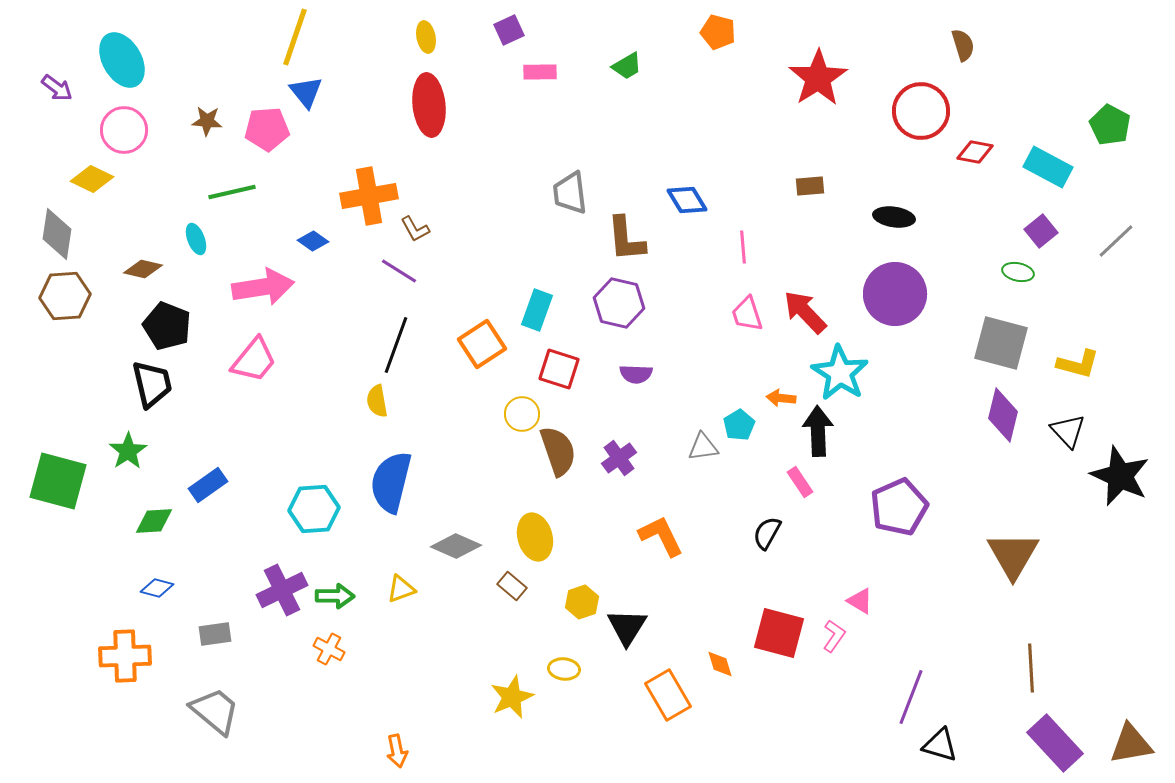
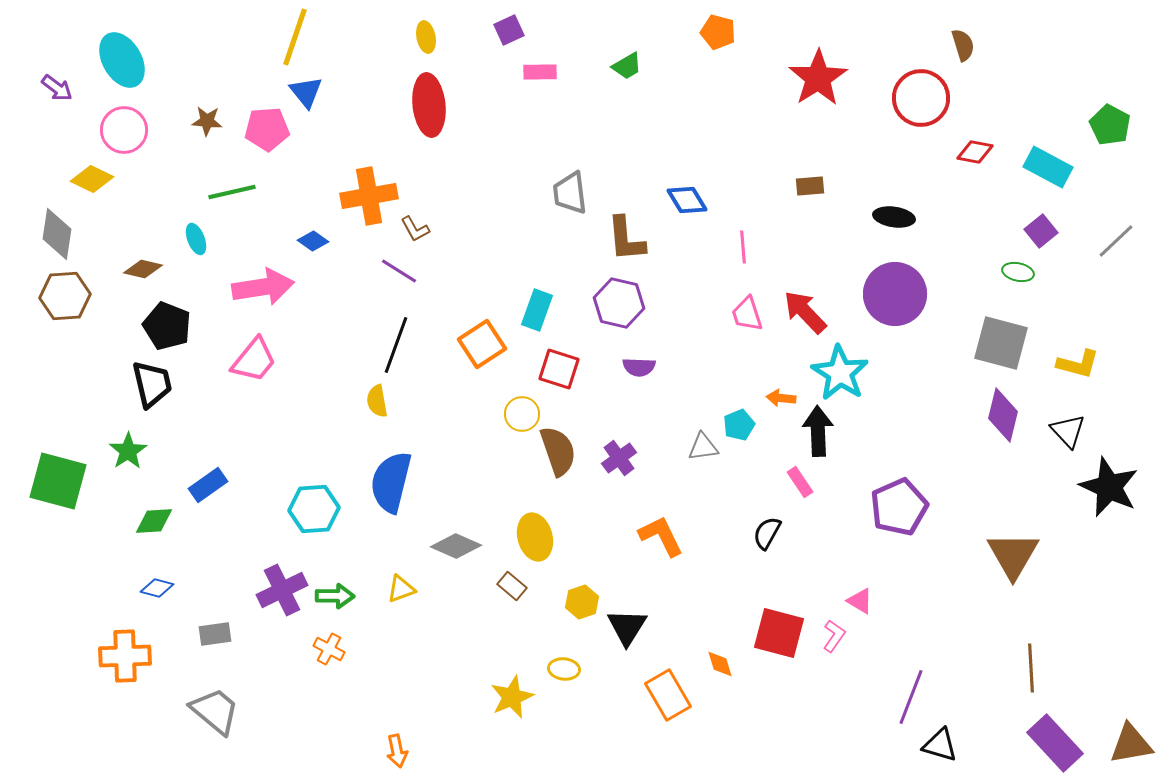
red circle at (921, 111): moved 13 px up
purple semicircle at (636, 374): moved 3 px right, 7 px up
cyan pentagon at (739, 425): rotated 8 degrees clockwise
black star at (1120, 476): moved 11 px left, 11 px down
